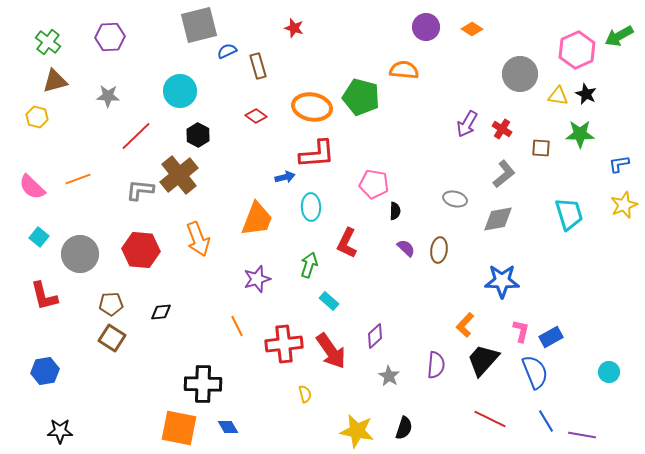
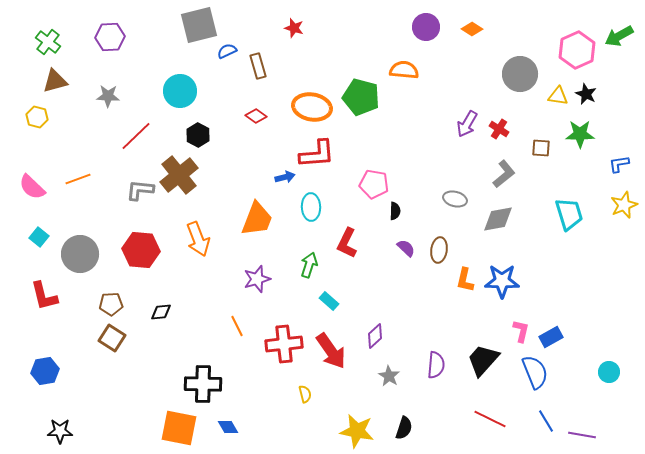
red cross at (502, 129): moved 3 px left
orange L-shape at (465, 325): moved 45 px up; rotated 30 degrees counterclockwise
